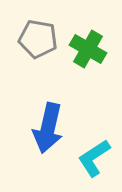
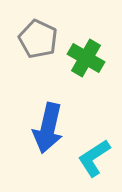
gray pentagon: rotated 15 degrees clockwise
green cross: moved 2 px left, 9 px down
